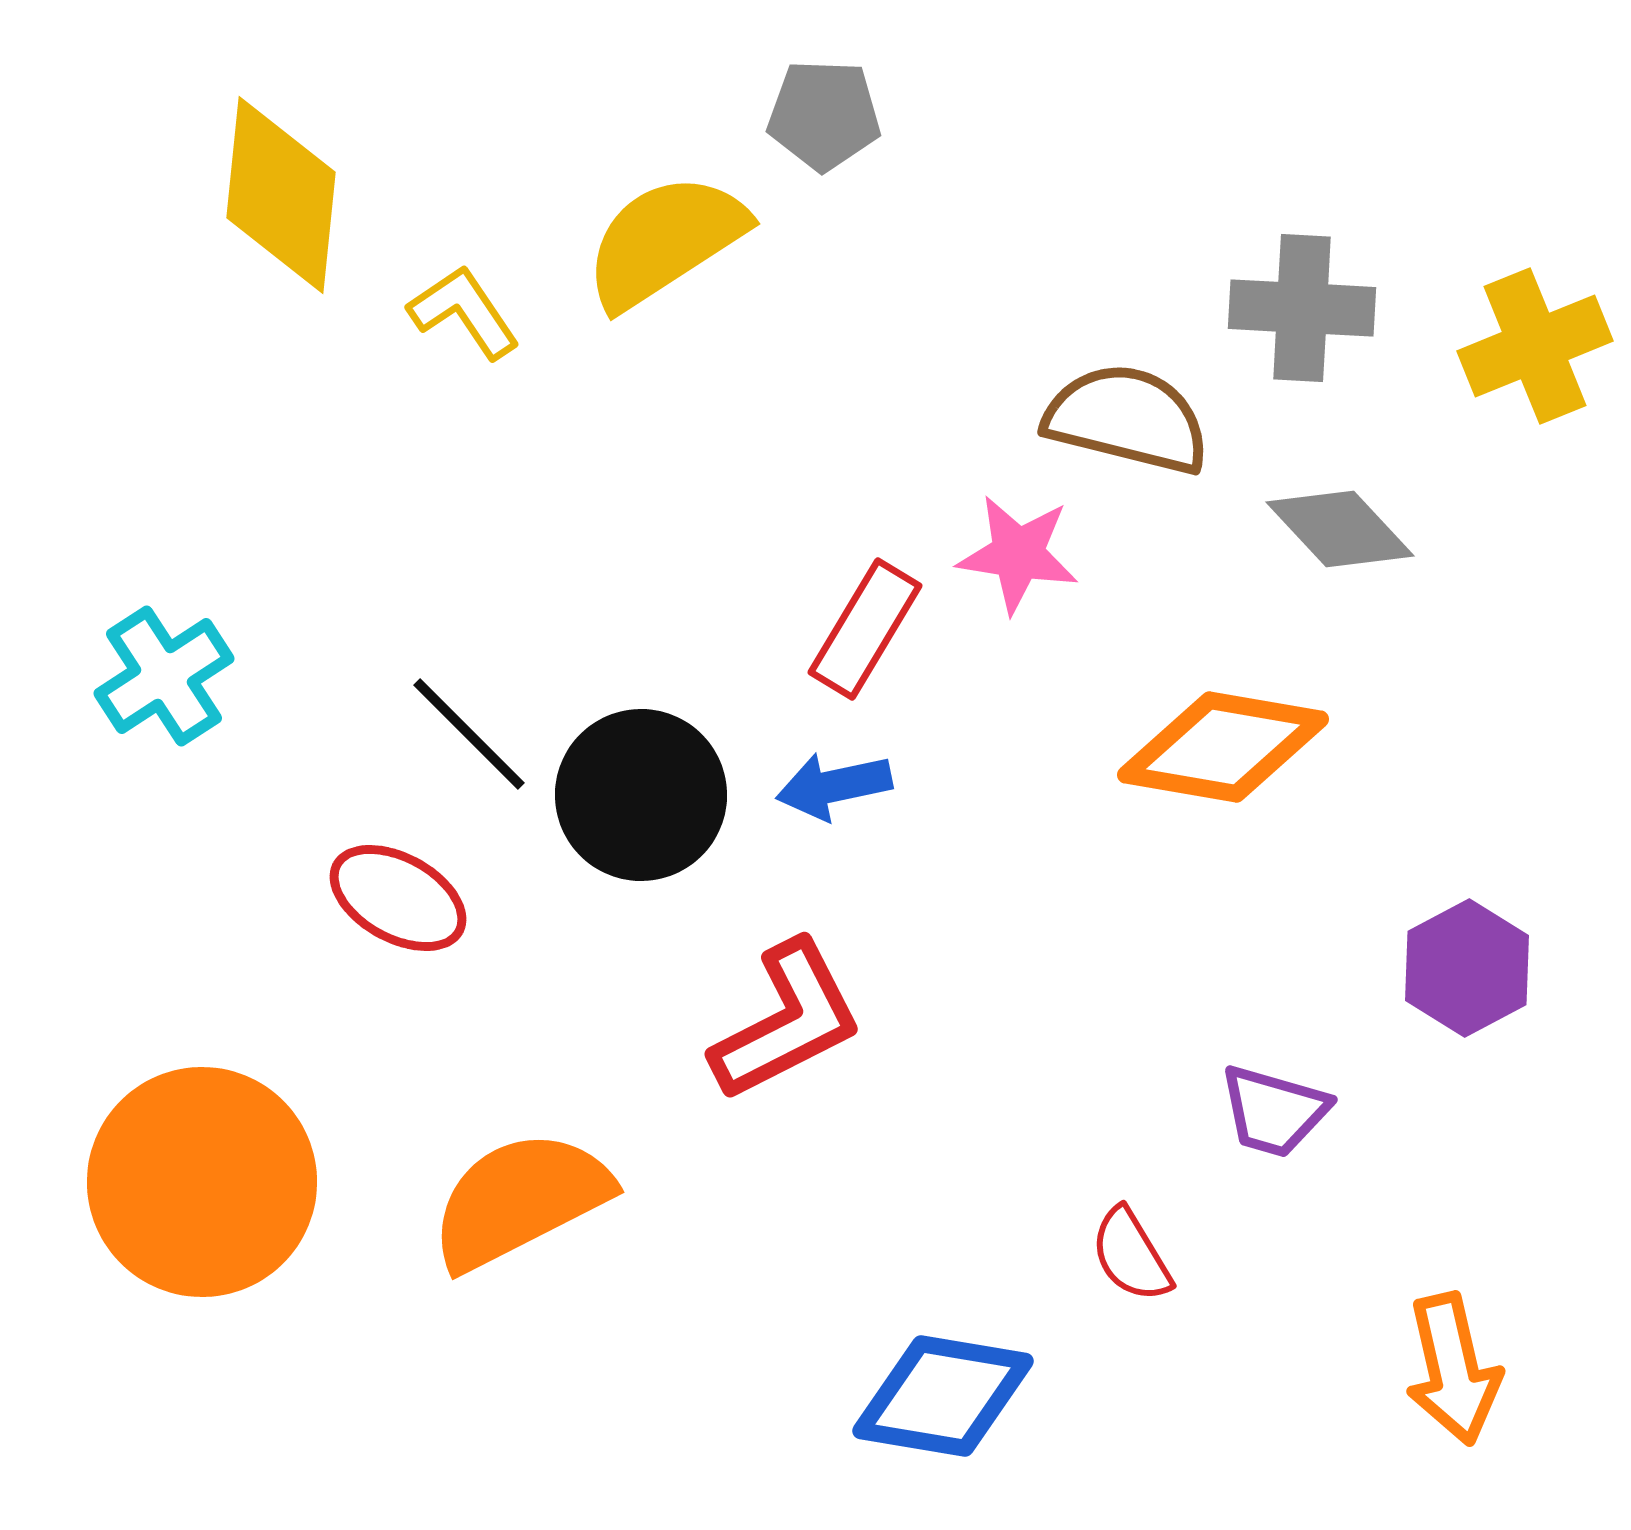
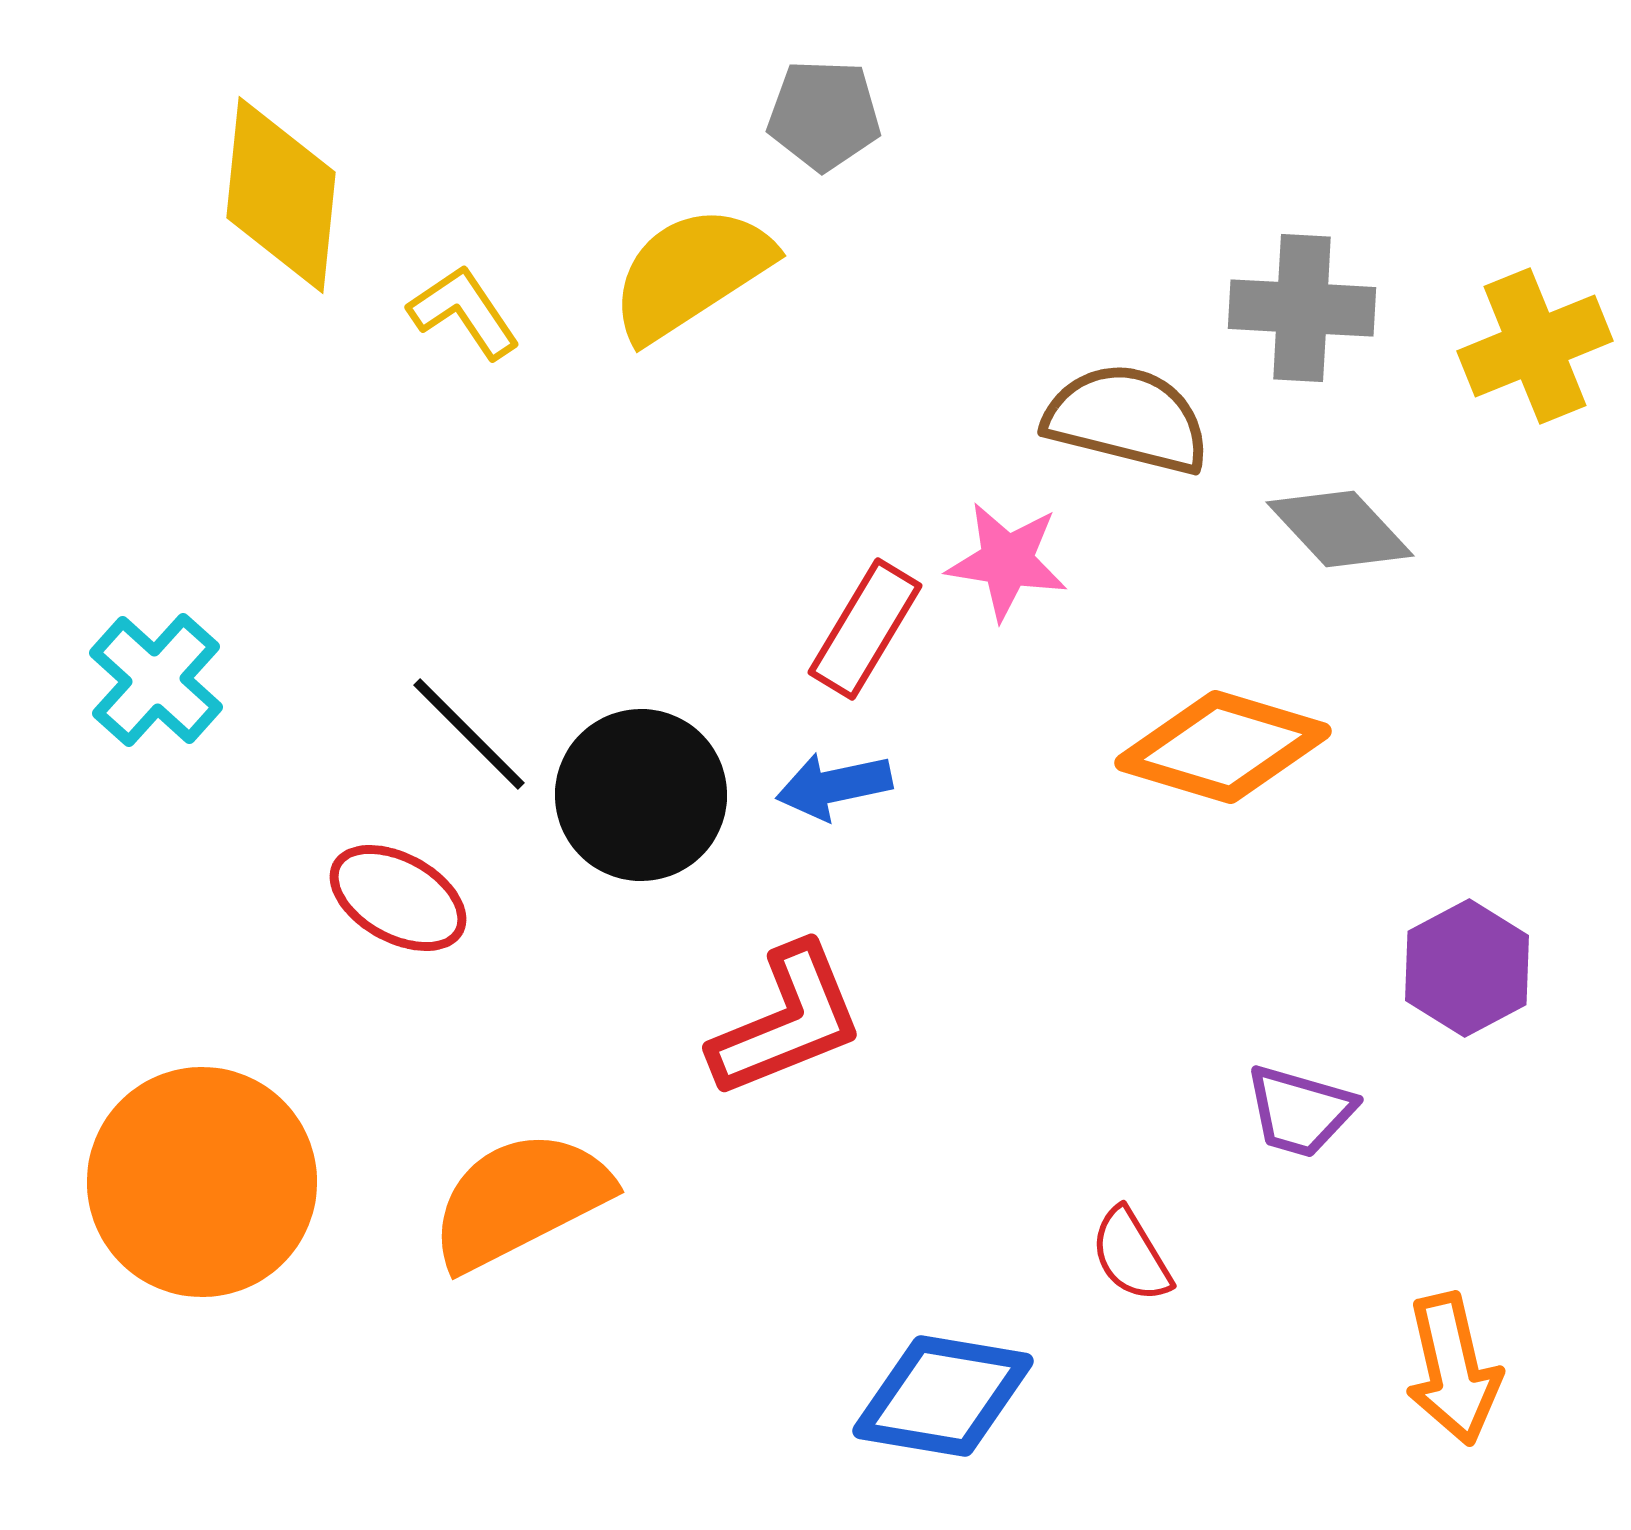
yellow semicircle: moved 26 px right, 32 px down
pink star: moved 11 px left, 7 px down
cyan cross: moved 8 px left, 4 px down; rotated 15 degrees counterclockwise
orange diamond: rotated 7 degrees clockwise
red L-shape: rotated 5 degrees clockwise
purple trapezoid: moved 26 px right
